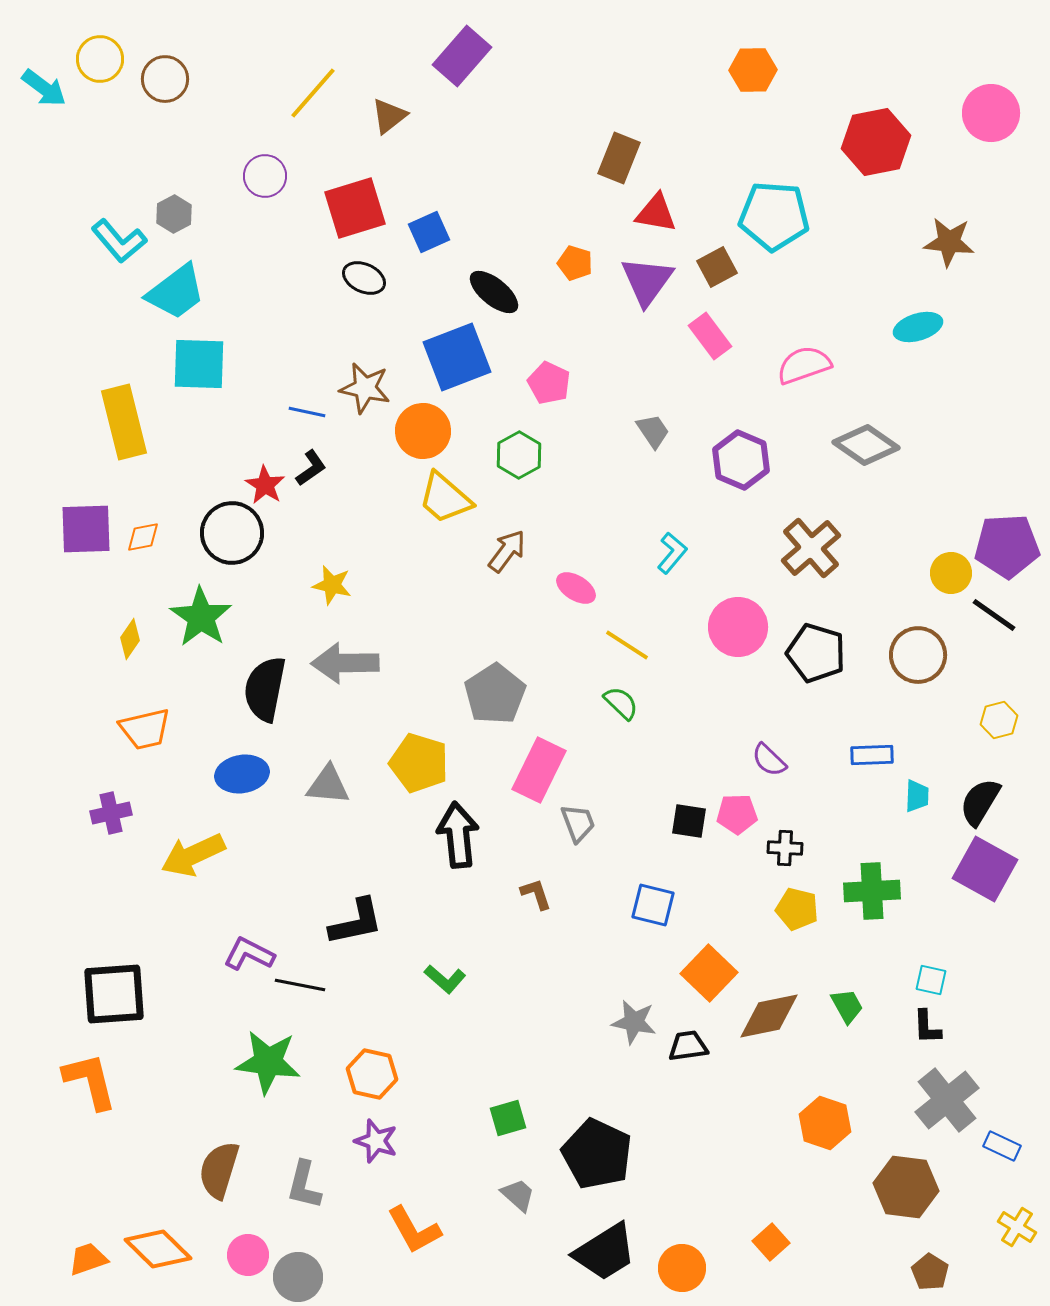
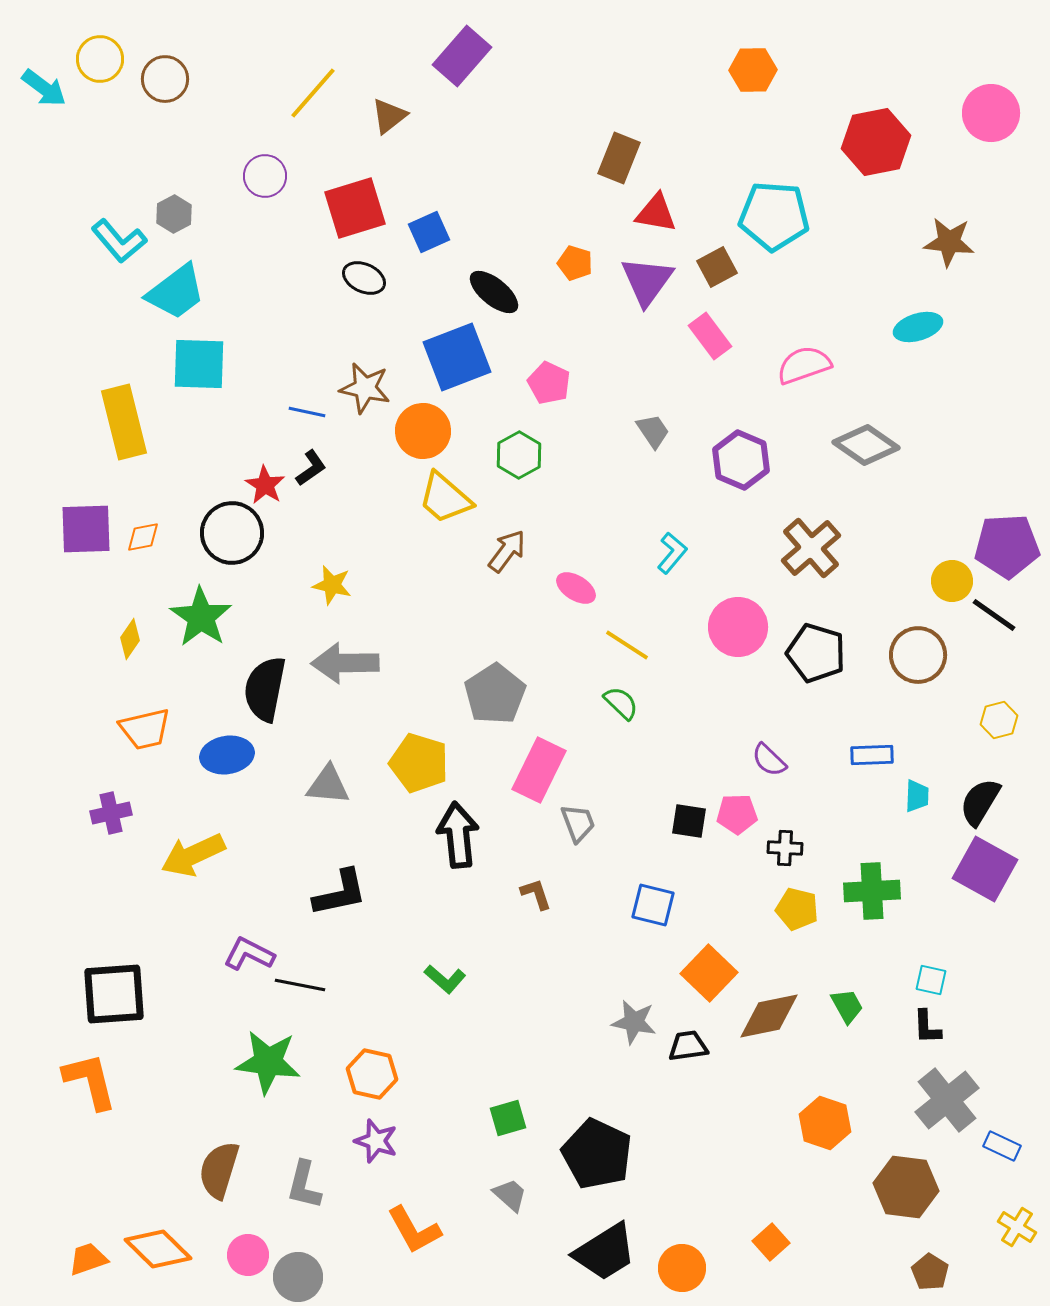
yellow circle at (951, 573): moved 1 px right, 8 px down
blue ellipse at (242, 774): moved 15 px left, 19 px up
black L-shape at (356, 922): moved 16 px left, 29 px up
gray trapezoid at (518, 1195): moved 8 px left
